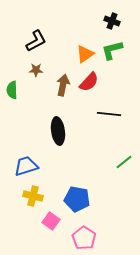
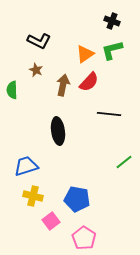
black L-shape: moved 3 px right; rotated 55 degrees clockwise
brown star: rotated 24 degrees clockwise
pink square: rotated 18 degrees clockwise
